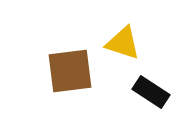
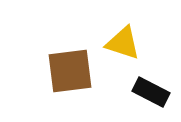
black rectangle: rotated 6 degrees counterclockwise
